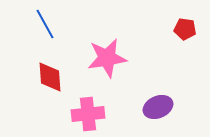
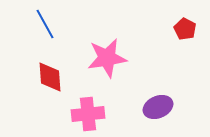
red pentagon: rotated 20 degrees clockwise
